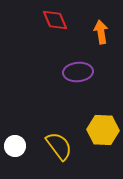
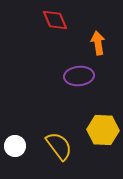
orange arrow: moved 3 px left, 11 px down
purple ellipse: moved 1 px right, 4 px down
